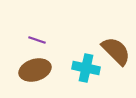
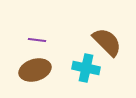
purple line: rotated 12 degrees counterclockwise
brown semicircle: moved 9 px left, 9 px up
